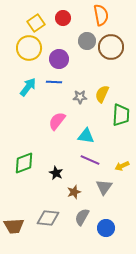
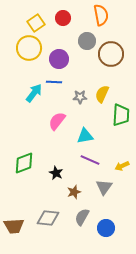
brown circle: moved 7 px down
cyan arrow: moved 6 px right, 6 px down
cyan triangle: moved 1 px left; rotated 18 degrees counterclockwise
